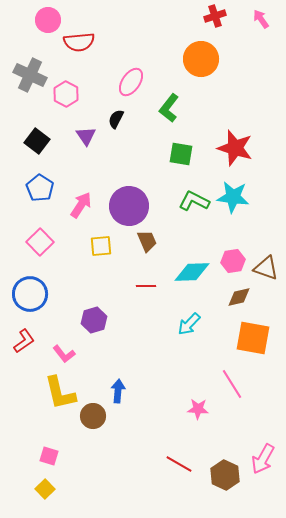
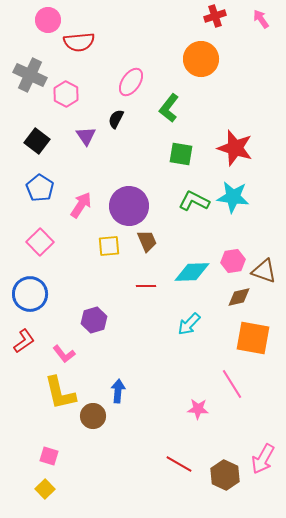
yellow square at (101, 246): moved 8 px right
brown triangle at (266, 268): moved 2 px left, 3 px down
